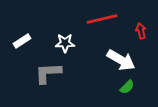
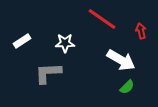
red line: rotated 48 degrees clockwise
